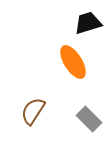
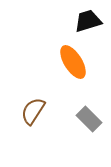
black trapezoid: moved 2 px up
